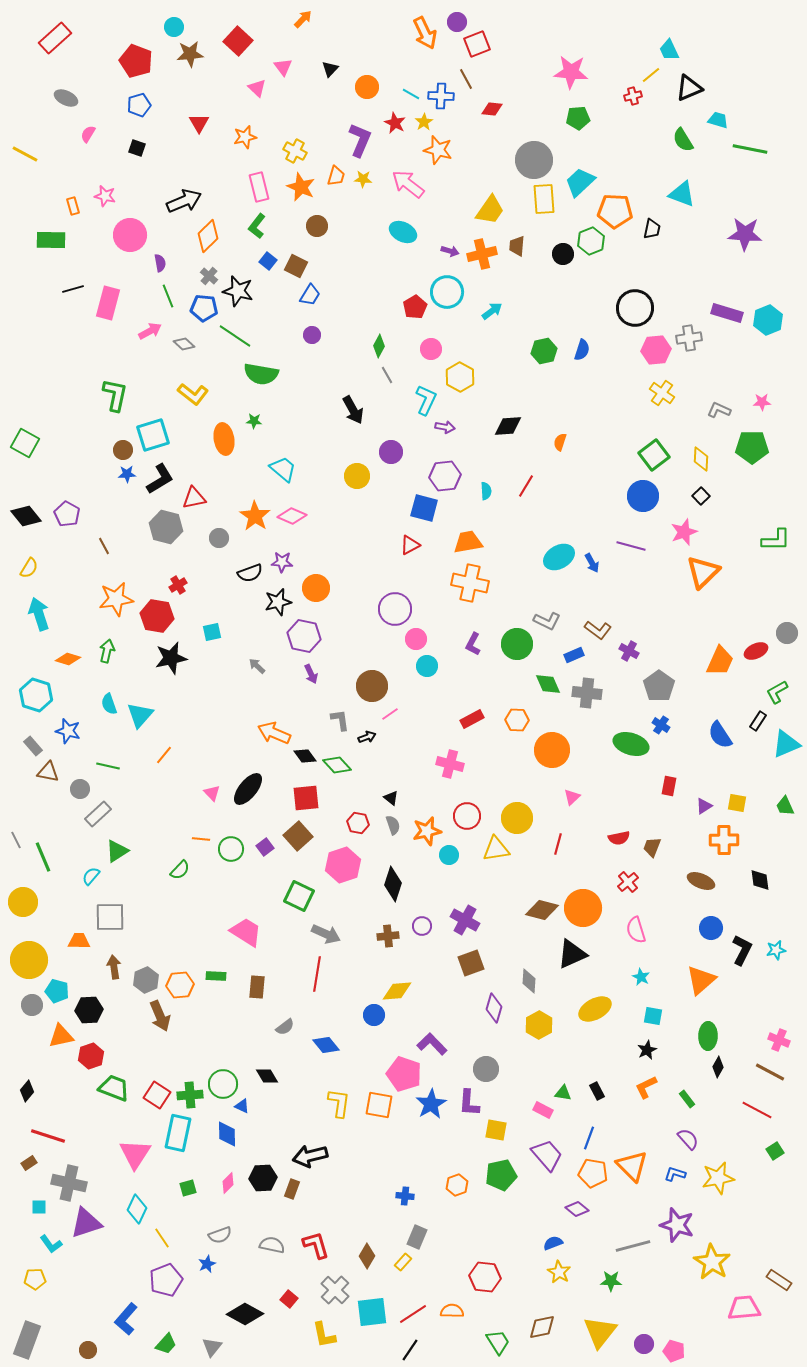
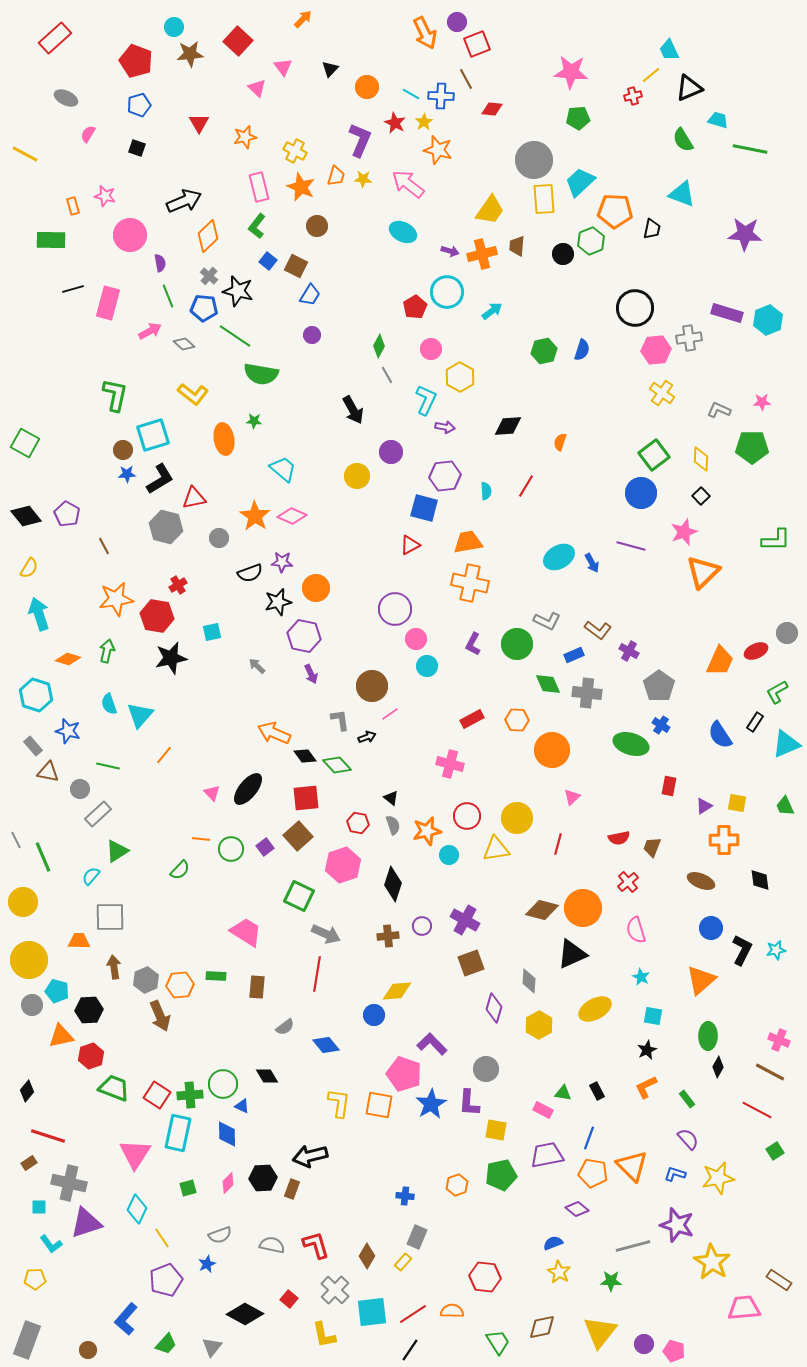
blue circle at (643, 496): moved 2 px left, 3 px up
black rectangle at (758, 721): moved 3 px left, 1 px down
purple trapezoid at (547, 1155): rotated 60 degrees counterclockwise
